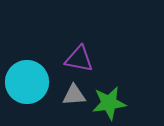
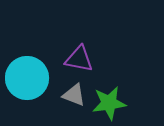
cyan circle: moved 4 px up
gray triangle: rotated 25 degrees clockwise
